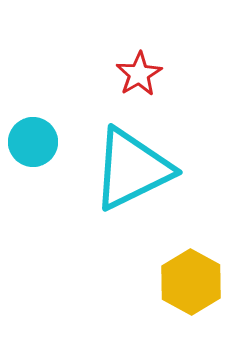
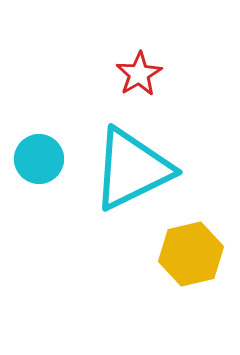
cyan circle: moved 6 px right, 17 px down
yellow hexagon: moved 28 px up; rotated 18 degrees clockwise
